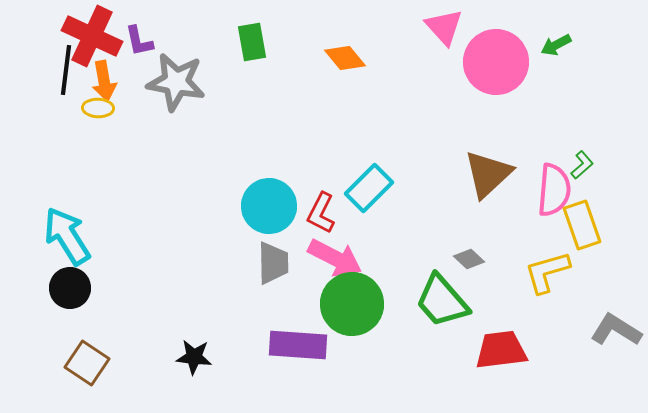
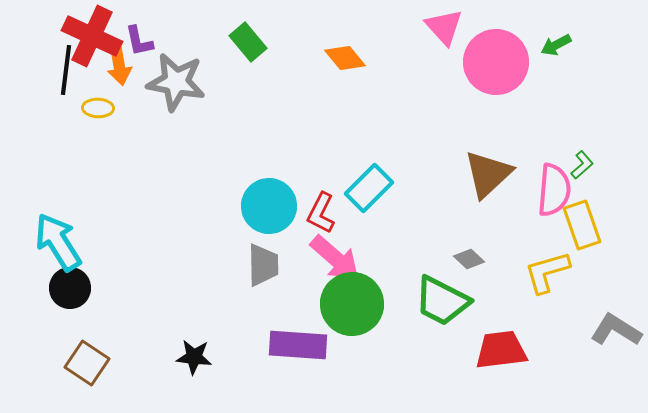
green rectangle: moved 4 px left; rotated 30 degrees counterclockwise
orange arrow: moved 15 px right, 16 px up
cyan arrow: moved 9 px left, 6 px down
pink arrow: rotated 14 degrees clockwise
gray trapezoid: moved 10 px left, 2 px down
green trapezoid: rotated 22 degrees counterclockwise
